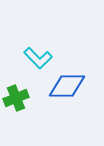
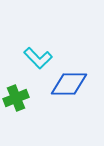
blue diamond: moved 2 px right, 2 px up
